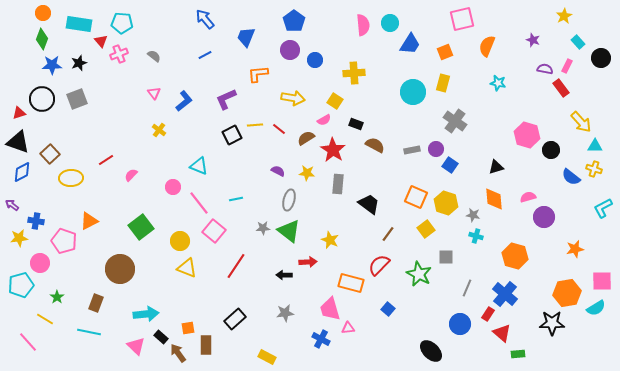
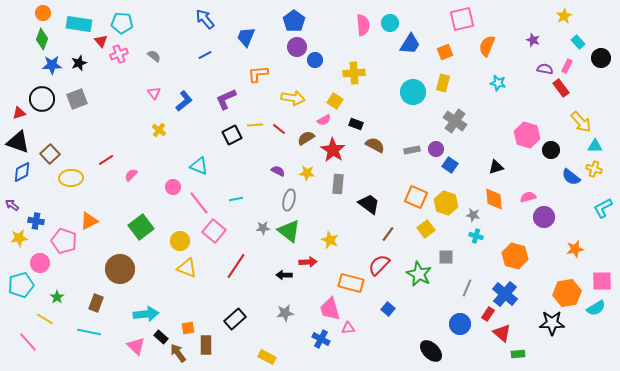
purple circle at (290, 50): moved 7 px right, 3 px up
